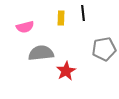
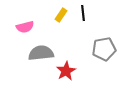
yellow rectangle: moved 3 px up; rotated 32 degrees clockwise
